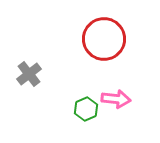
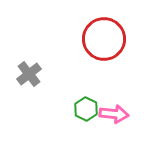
pink arrow: moved 2 px left, 15 px down
green hexagon: rotated 10 degrees counterclockwise
